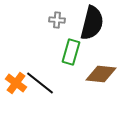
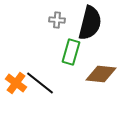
black semicircle: moved 2 px left
